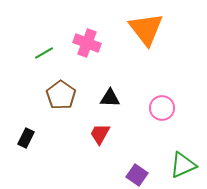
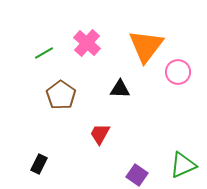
orange triangle: moved 17 px down; rotated 15 degrees clockwise
pink cross: rotated 20 degrees clockwise
black triangle: moved 10 px right, 9 px up
pink circle: moved 16 px right, 36 px up
black rectangle: moved 13 px right, 26 px down
